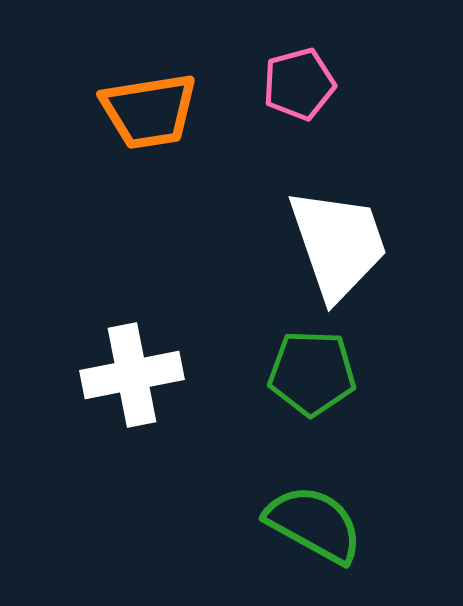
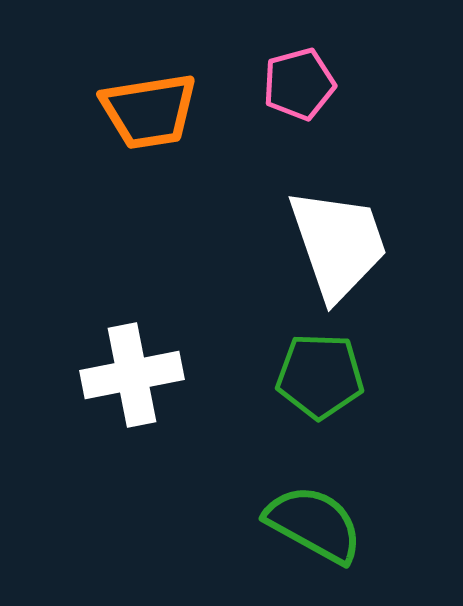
green pentagon: moved 8 px right, 3 px down
